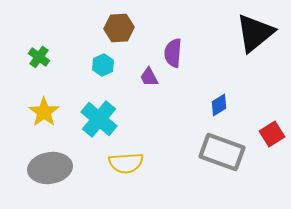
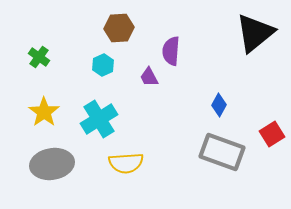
purple semicircle: moved 2 px left, 2 px up
blue diamond: rotated 30 degrees counterclockwise
cyan cross: rotated 18 degrees clockwise
gray ellipse: moved 2 px right, 4 px up
